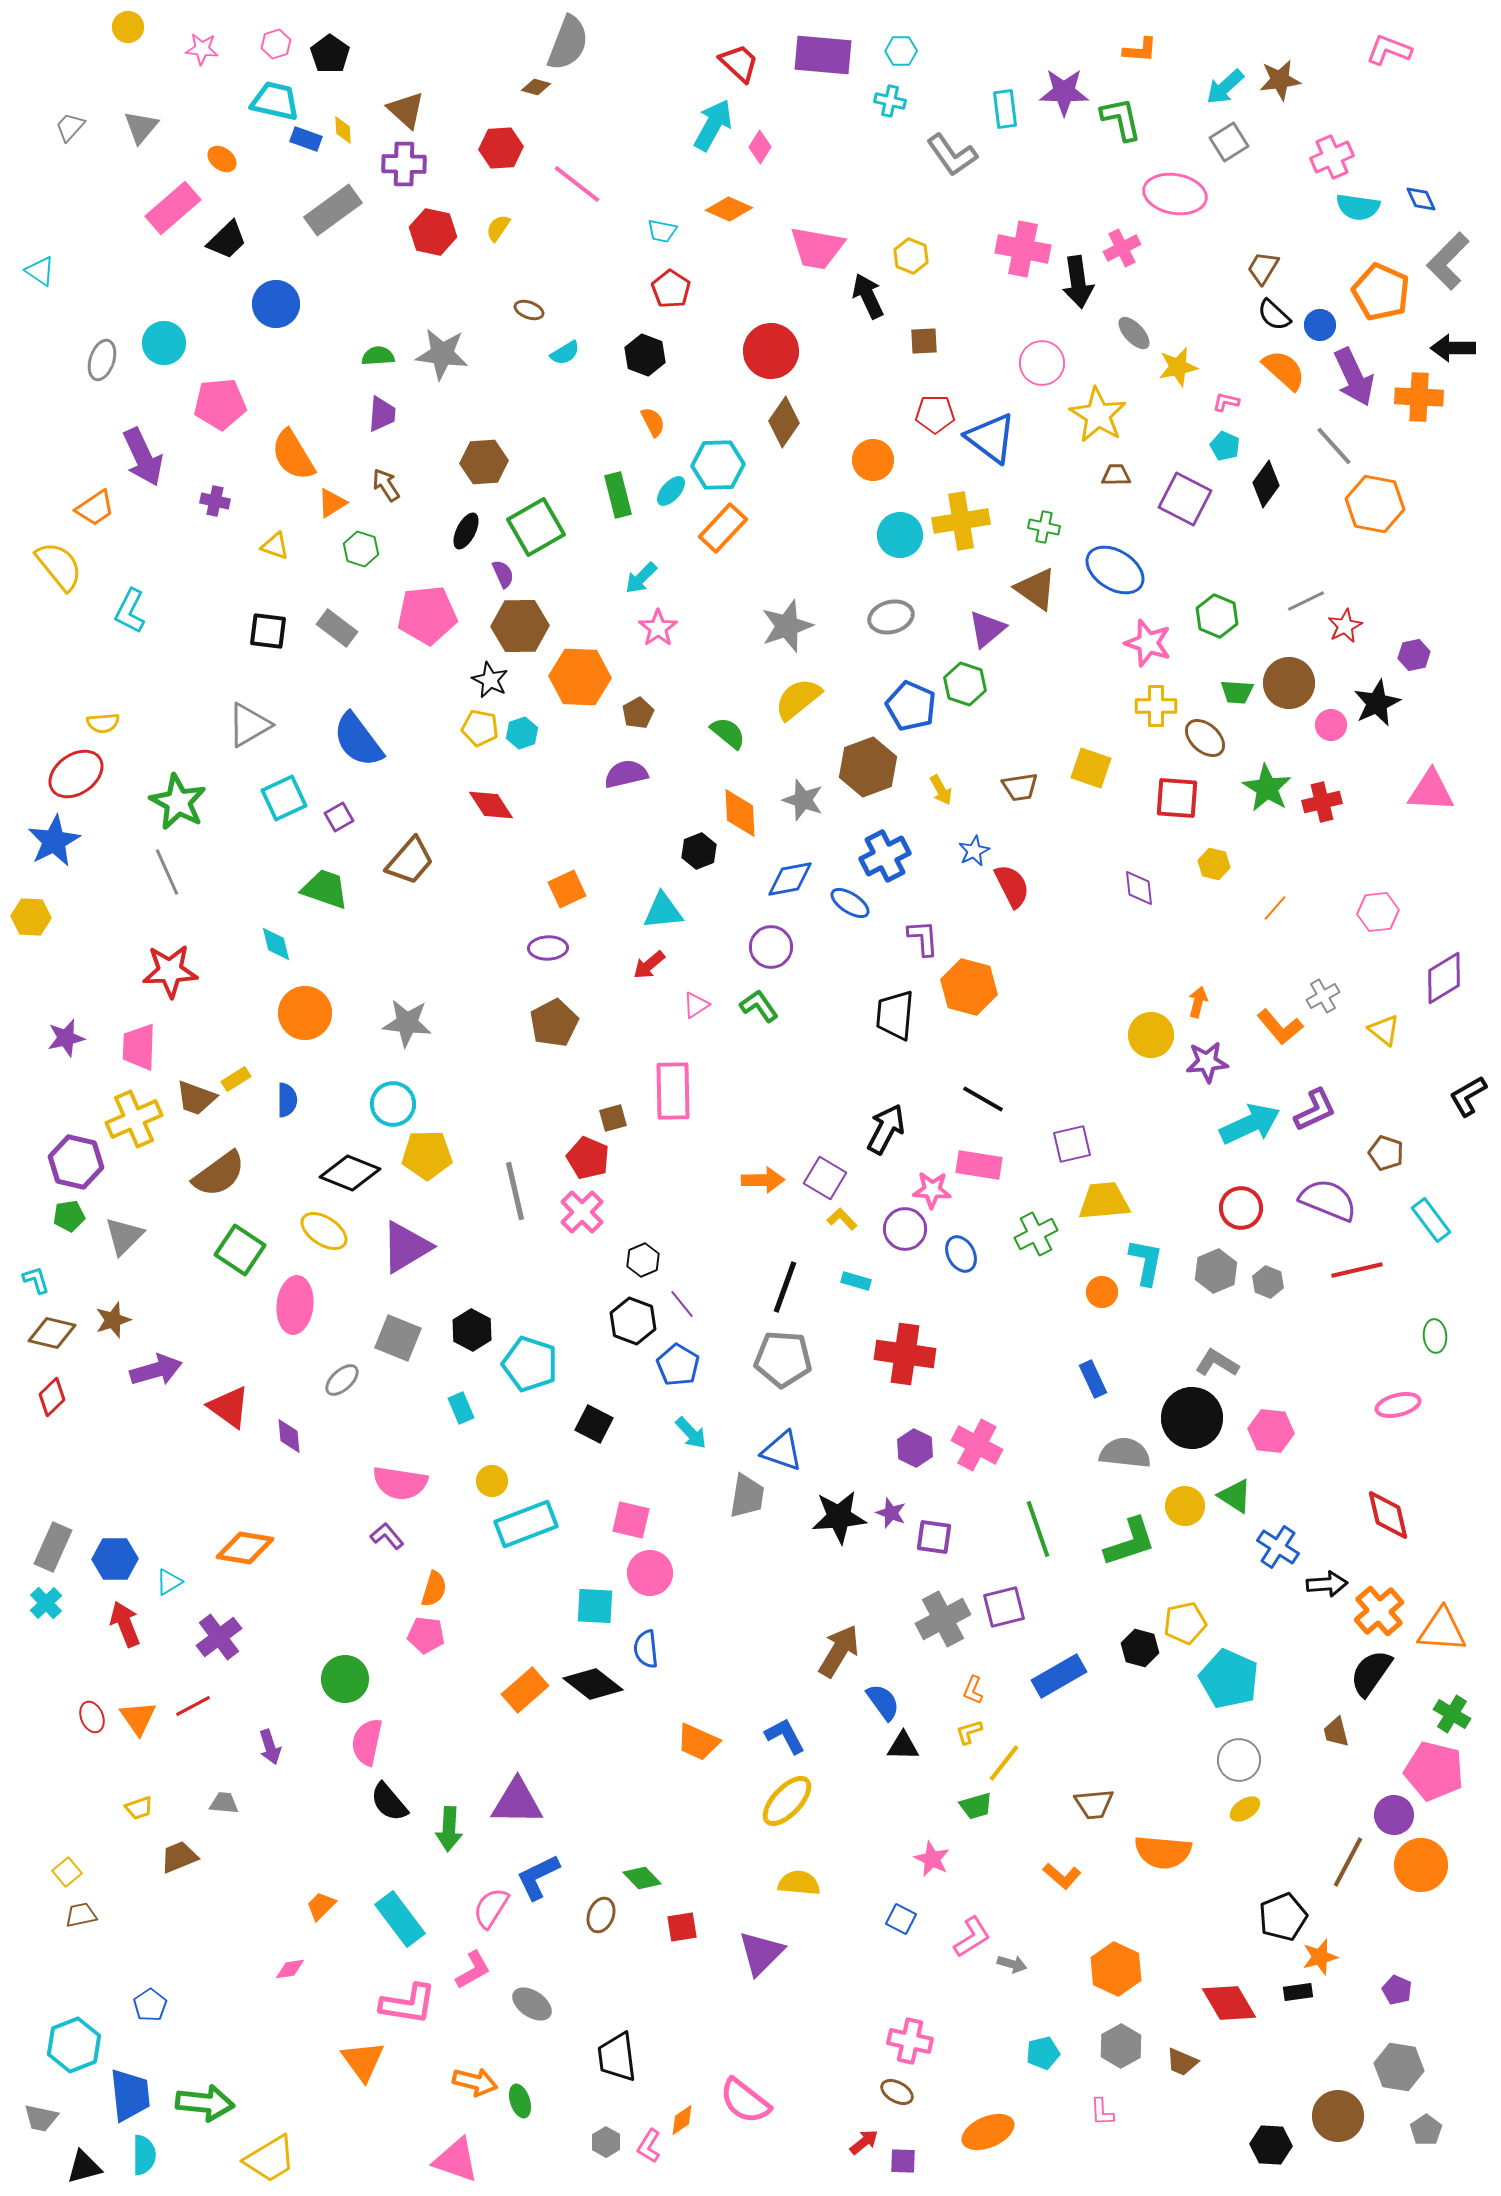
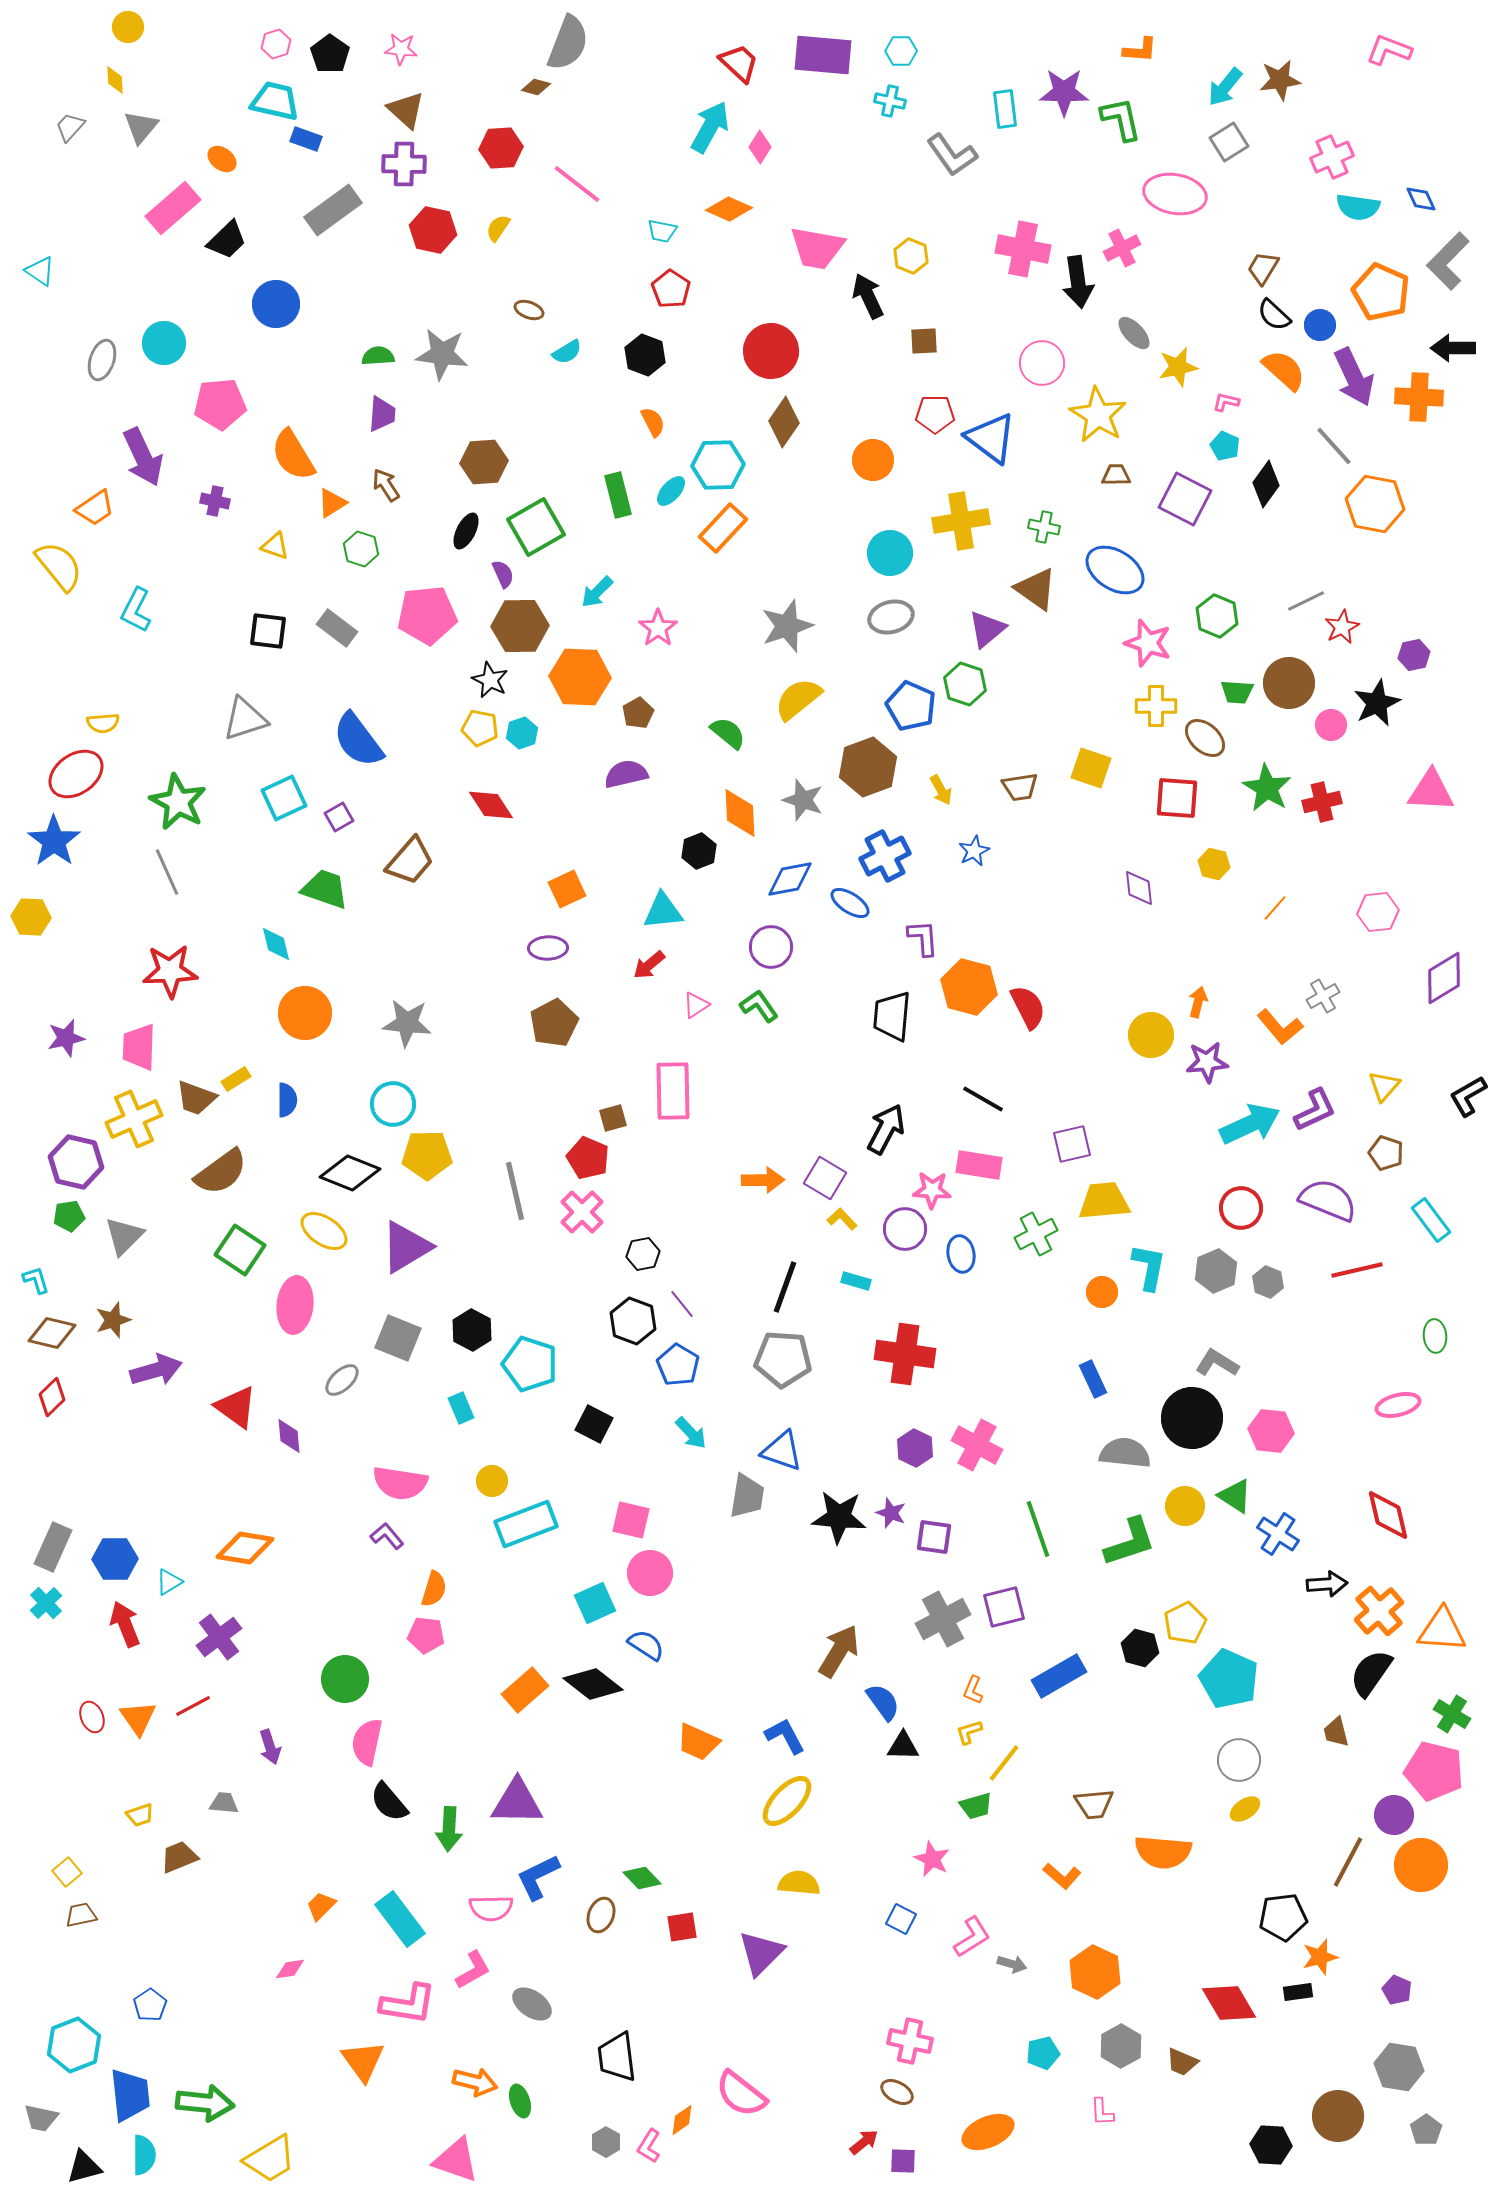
pink star at (202, 49): moved 199 px right
cyan arrow at (1225, 87): rotated 9 degrees counterclockwise
cyan arrow at (713, 125): moved 3 px left, 2 px down
yellow diamond at (343, 130): moved 228 px left, 50 px up
red hexagon at (433, 232): moved 2 px up
cyan semicircle at (565, 353): moved 2 px right, 1 px up
cyan circle at (900, 535): moved 10 px left, 18 px down
cyan arrow at (641, 578): moved 44 px left, 14 px down
cyan L-shape at (130, 611): moved 6 px right, 1 px up
red star at (1345, 626): moved 3 px left, 1 px down
gray triangle at (249, 725): moved 4 px left, 6 px up; rotated 12 degrees clockwise
blue star at (54, 841): rotated 8 degrees counterclockwise
red semicircle at (1012, 886): moved 16 px right, 121 px down
black trapezoid at (895, 1015): moved 3 px left, 1 px down
yellow triangle at (1384, 1030): moved 56 px down; rotated 32 degrees clockwise
brown semicircle at (219, 1174): moved 2 px right, 2 px up
blue ellipse at (961, 1254): rotated 18 degrees clockwise
black hexagon at (643, 1260): moved 6 px up; rotated 12 degrees clockwise
cyan L-shape at (1146, 1262): moved 3 px right, 5 px down
red triangle at (229, 1407): moved 7 px right
black star at (839, 1517): rotated 10 degrees clockwise
blue cross at (1278, 1547): moved 13 px up
cyan square at (595, 1606): moved 3 px up; rotated 27 degrees counterclockwise
yellow pentagon at (1185, 1623): rotated 15 degrees counterclockwise
blue semicircle at (646, 1649): moved 4 px up; rotated 129 degrees clockwise
yellow trapezoid at (139, 1808): moved 1 px right, 7 px down
pink semicircle at (491, 1908): rotated 123 degrees counterclockwise
black pentagon at (1283, 1917): rotated 15 degrees clockwise
orange hexagon at (1116, 1969): moved 21 px left, 3 px down
pink semicircle at (745, 2101): moved 4 px left, 7 px up
